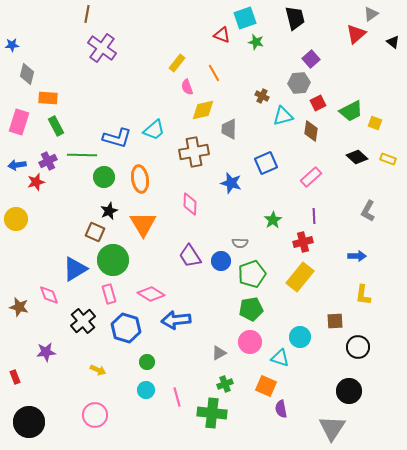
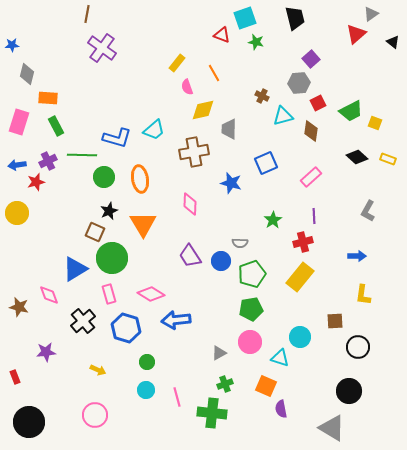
yellow circle at (16, 219): moved 1 px right, 6 px up
green circle at (113, 260): moved 1 px left, 2 px up
gray triangle at (332, 428): rotated 32 degrees counterclockwise
